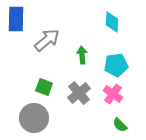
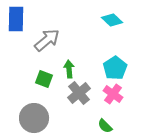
cyan diamond: moved 2 px up; rotated 50 degrees counterclockwise
green arrow: moved 13 px left, 14 px down
cyan pentagon: moved 1 px left, 3 px down; rotated 25 degrees counterclockwise
green square: moved 8 px up
green semicircle: moved 15 px left, 1 px down
